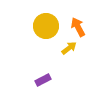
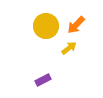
orange arrow: moved 2 px left, 2 px up; rotated 108 degrees counterclockwise
